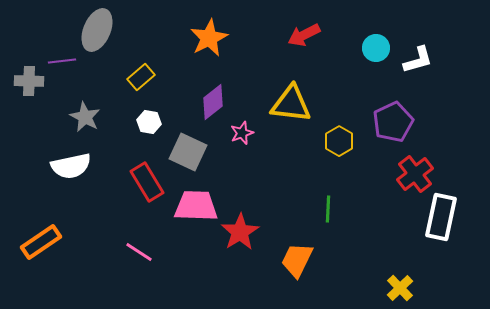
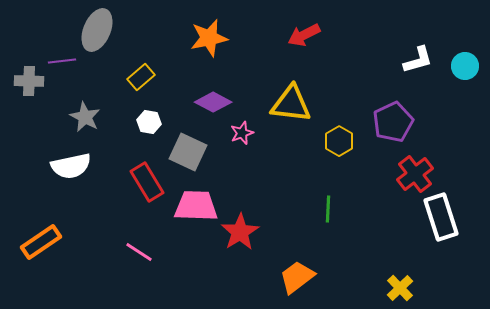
orange star: rotated 15 degrees clockwise
cyan circle: moved 89 px right, 18 px down
purple diamond: rotated 66 degrees clockwise
white rectangle: rotated 30 degrees counterclockwise
orange trapezoid: moved 17 px down; rotated 27 degrees clockwise
